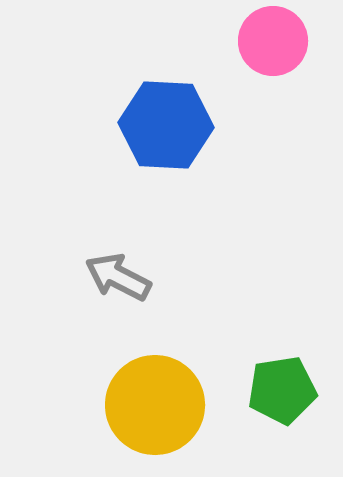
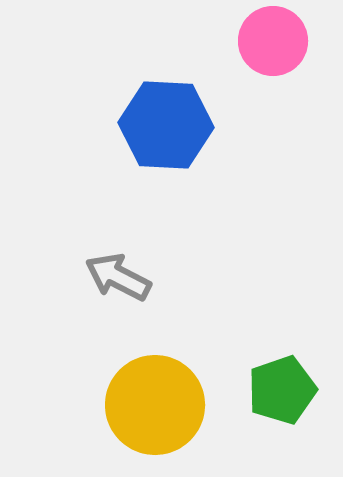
green pentagon: rotated 10 degrees counterclockwise
